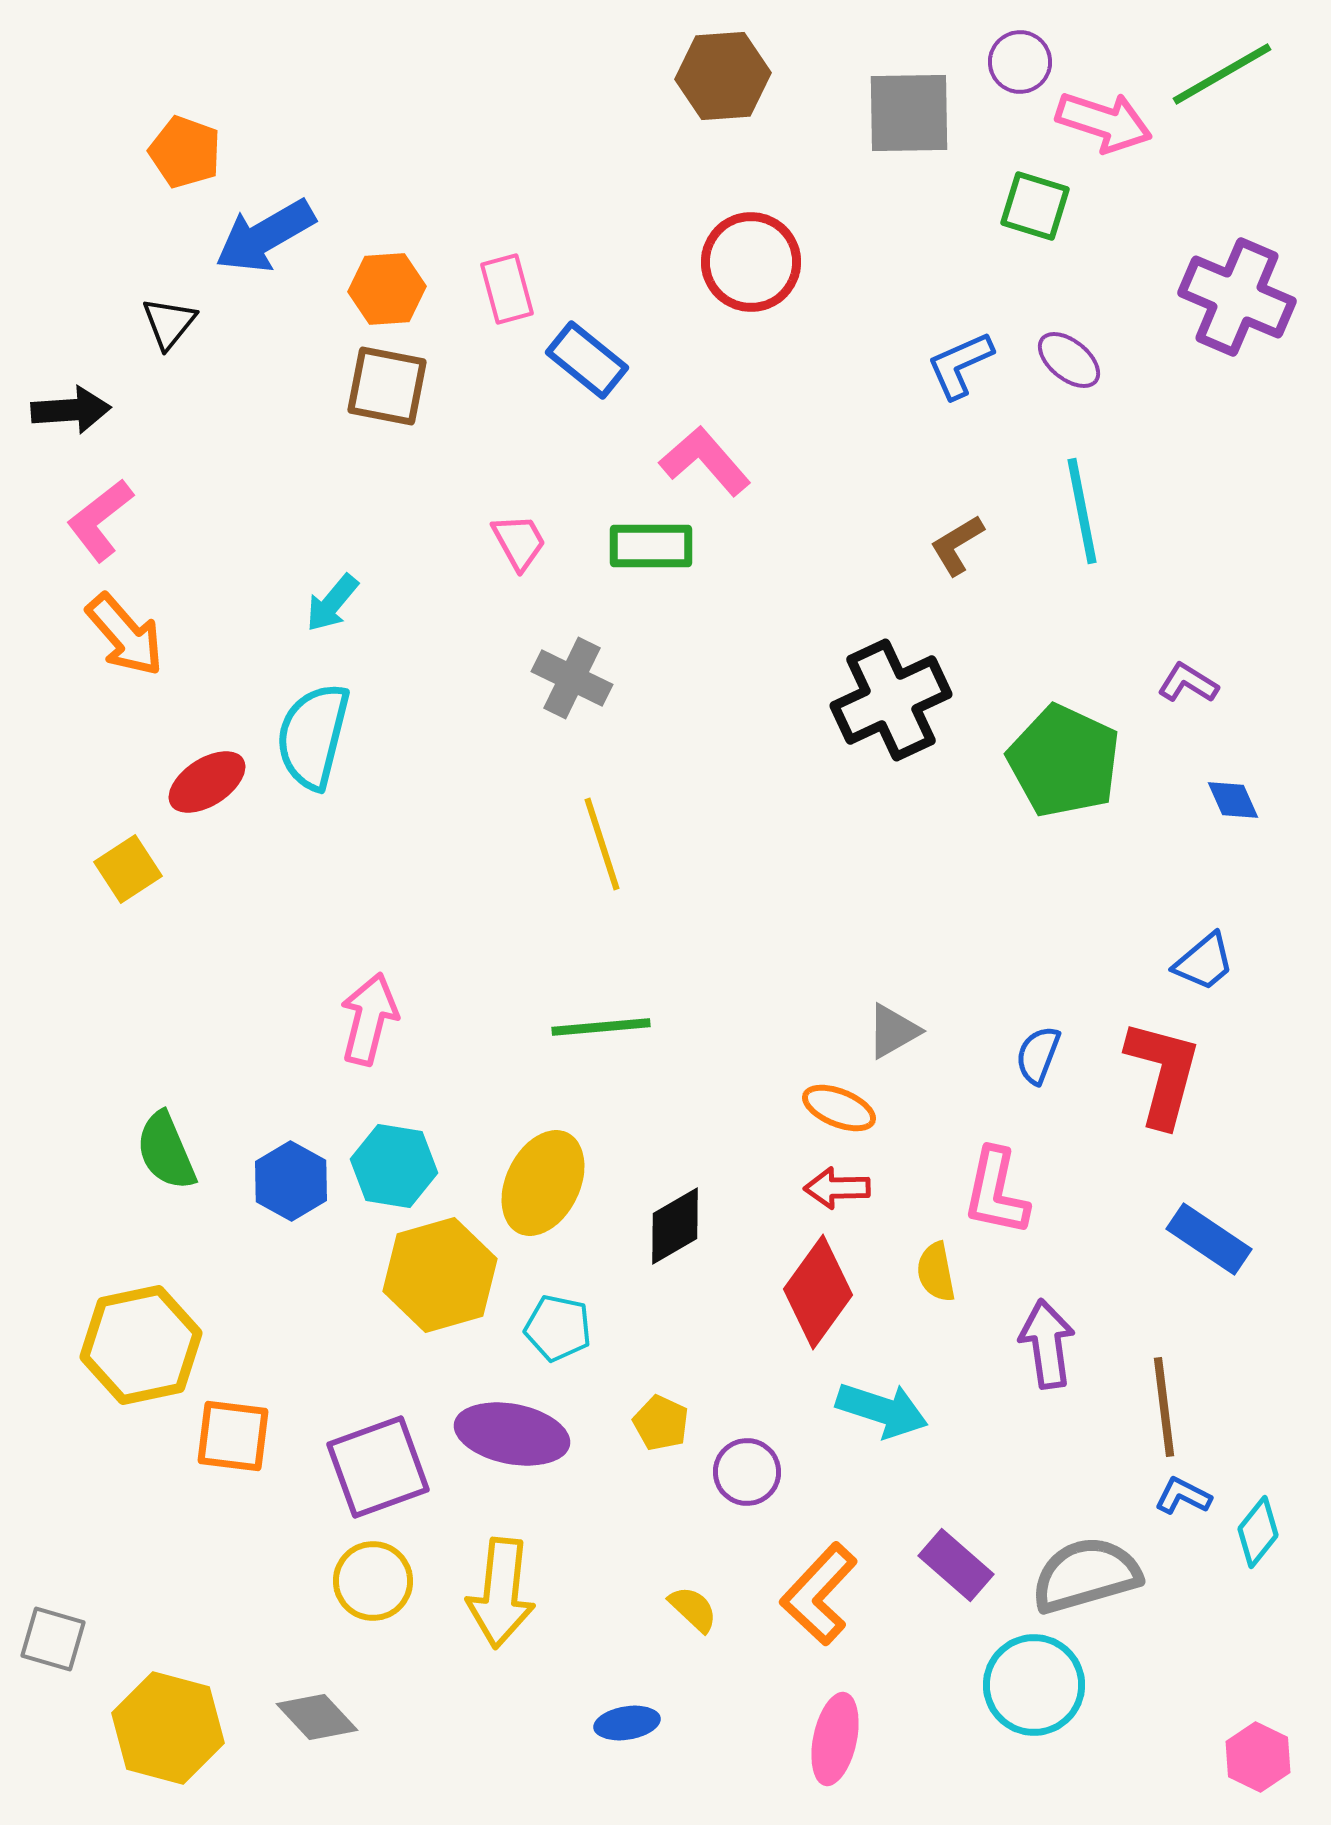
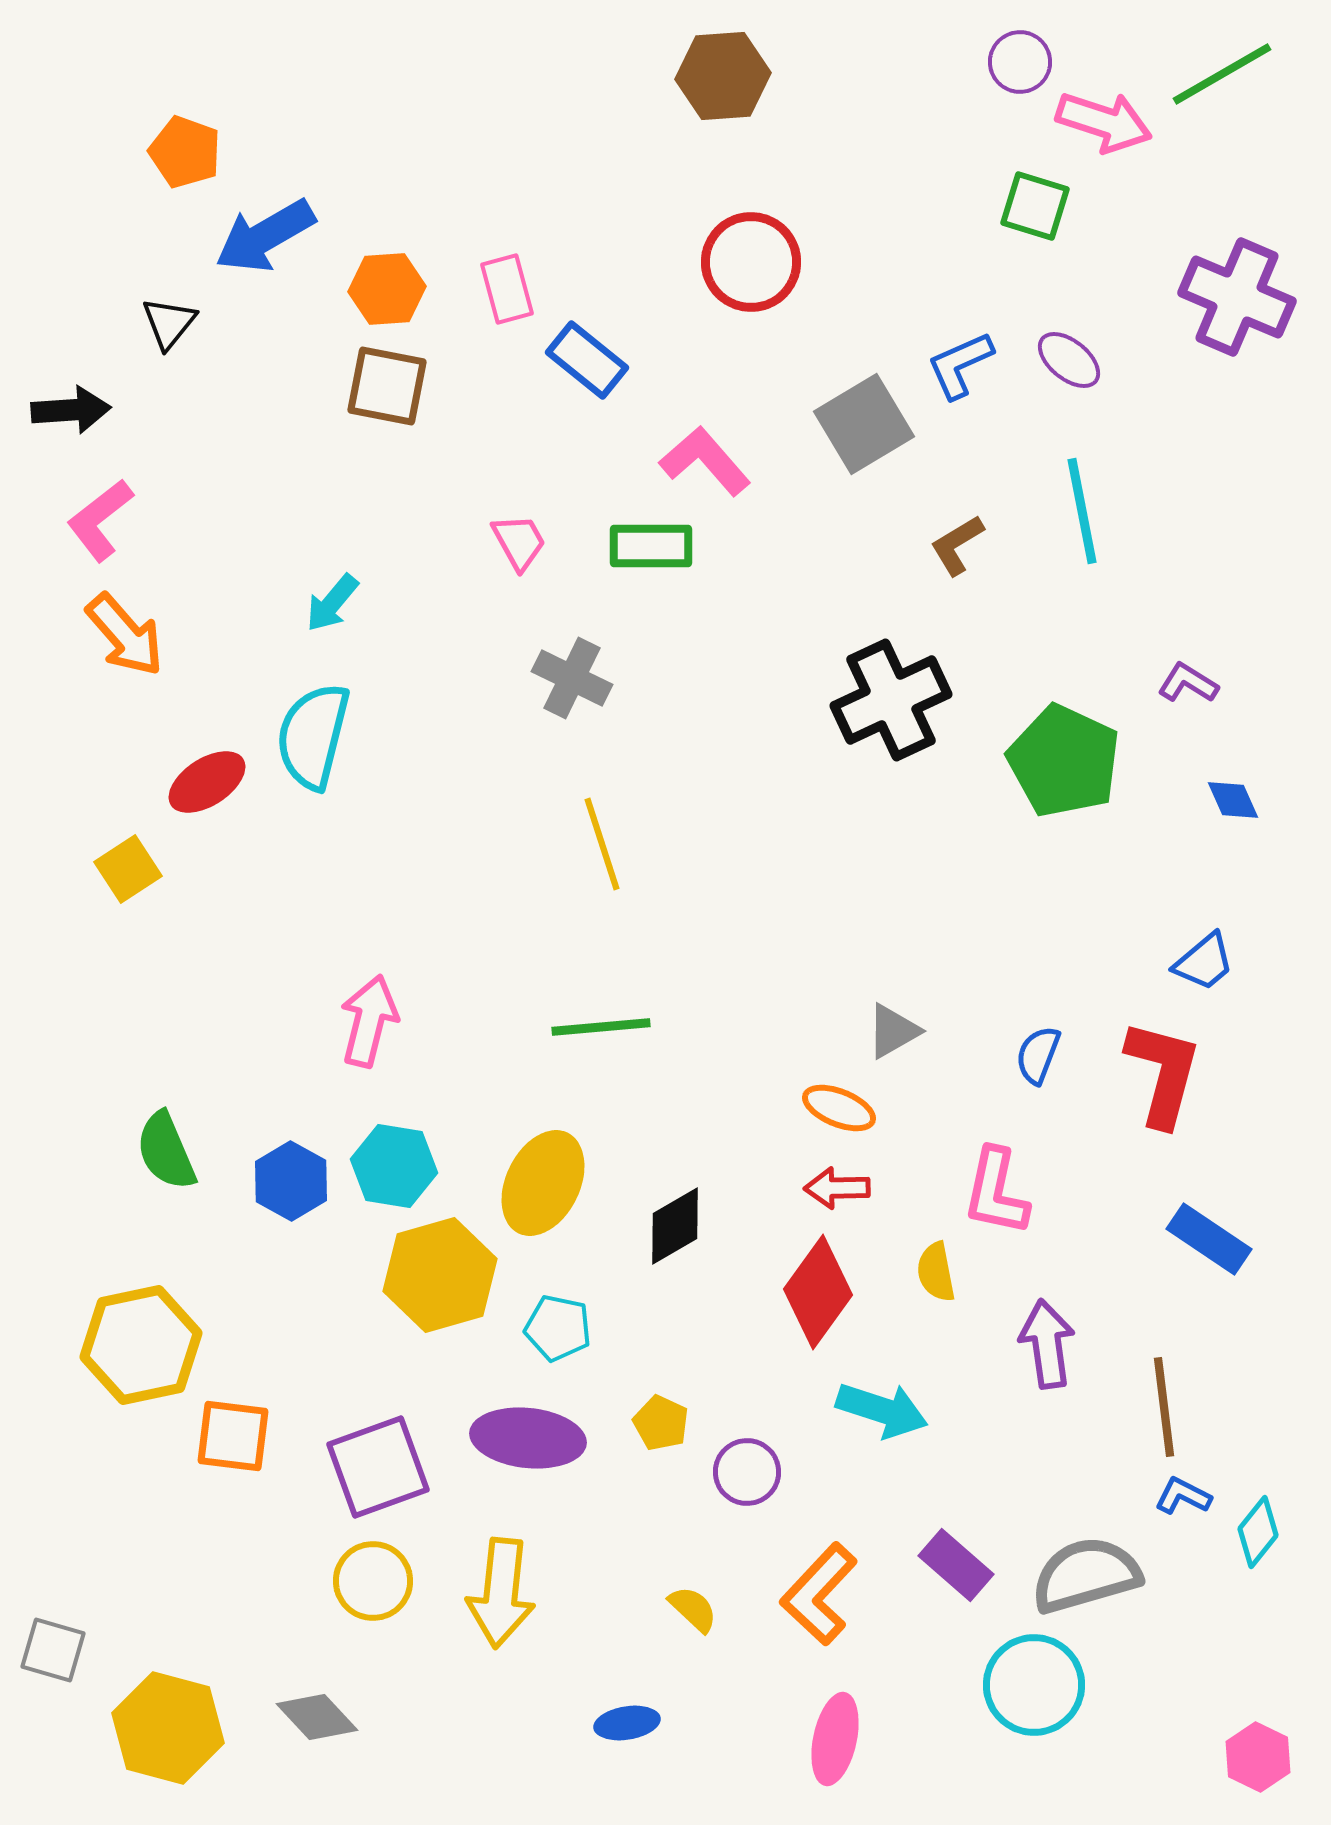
gray square at (909, 113): moved 45 px left, 311 px down; rotated 30 degrees counterclockwise
pink arrow at (369, 1019): moved 2 px down
purple ellipse at (512, 1434): moved 16 px right, 4 px down; rotated 5 degrees counterclockwise
gray square at (53, 1639): moved 11 px down
